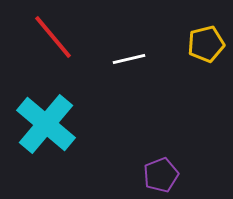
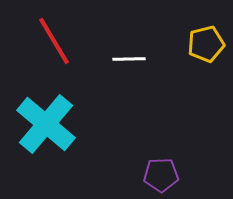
red line: moved 1 px right, 4 px down; rotated 9 degrees clockwise
white line: rotated 12 degrees clockwise
purple pentagon: rotated 20 degrees clockwise
